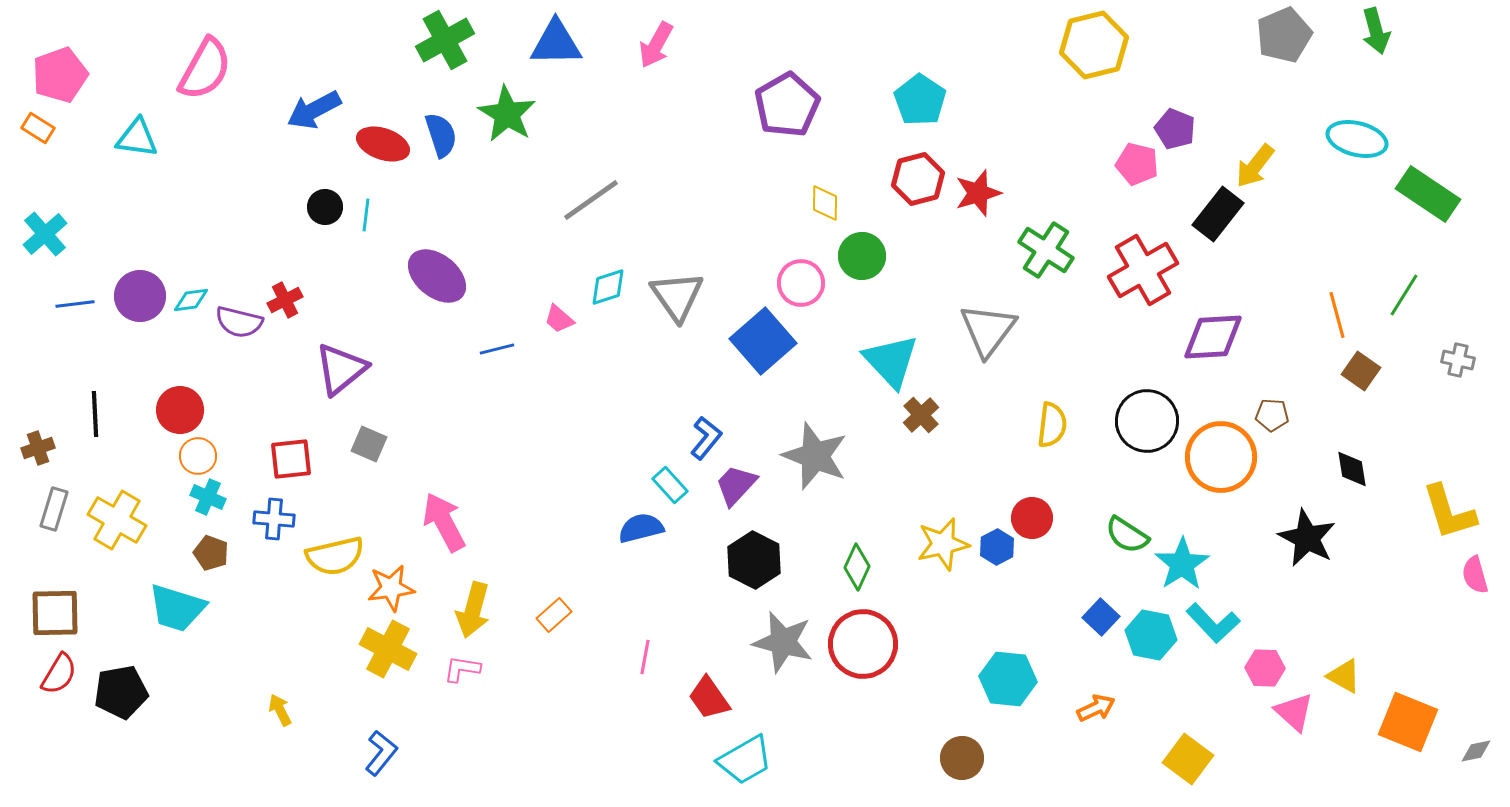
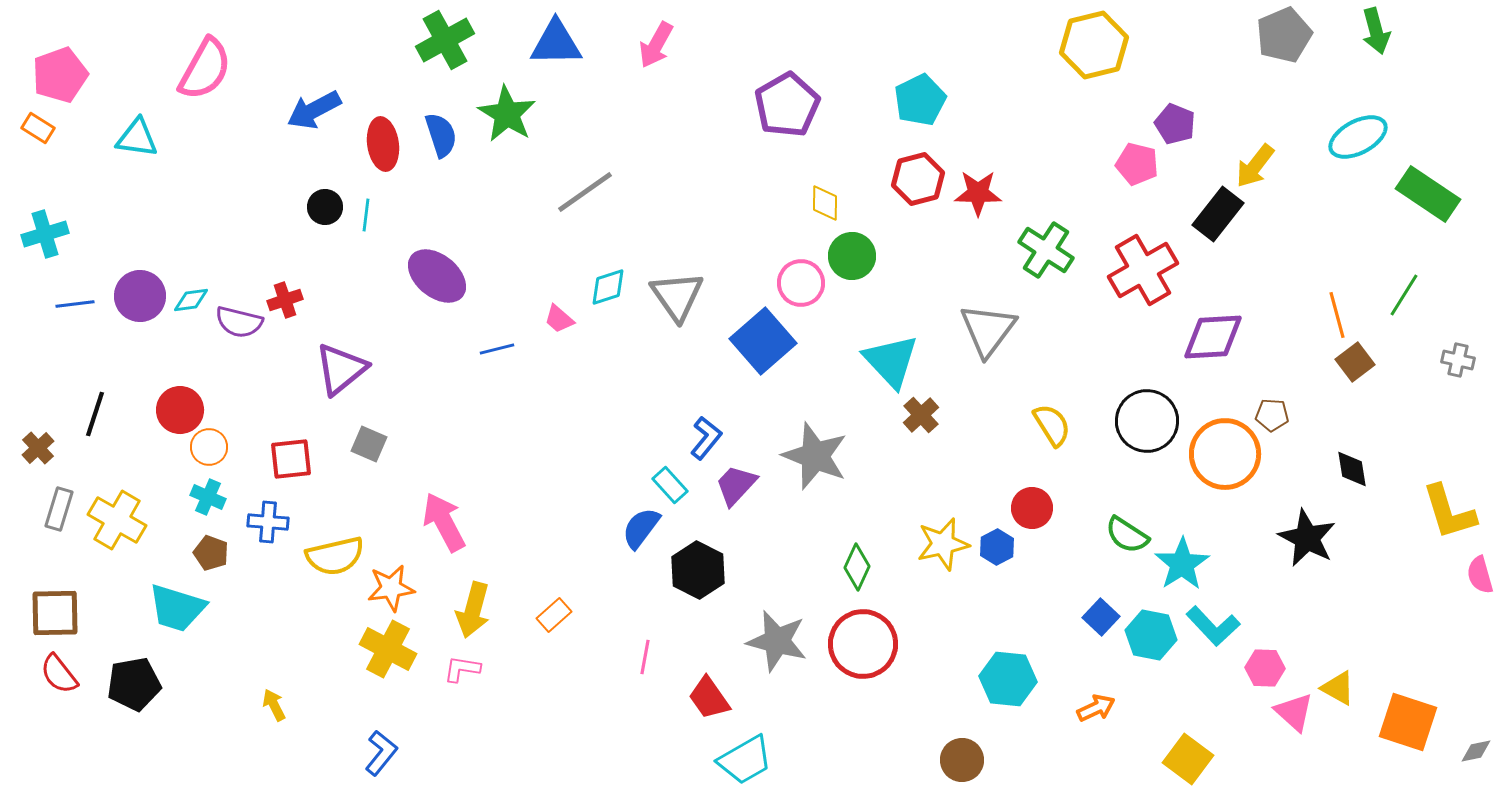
cyan pentagon at (920, 100): rotated 12 degrees clockwise
purple pentagon at (1175, 129): moved 5 px up
cyan ellipse at (1357, 139): moved 1 px right, 2 px up; rotated 42 degrees counterclockwise
red ellipse at (383, 144): rotated 63 degrees clockwise
red star at (978, 193): rotated 18 degrees clockwise
gray line at (591, 200): moved 6 px left, 8 px up
cyan cross at (45, 234): rotated 24 degrees clockwise
green circle at (862, 256): moved 10 px left
red cross at (285, 300): rotated 8 degrees clockwise
brown square at (1361, 371): moved 6 px left, 9 px up; rotated 18 degrees clockwise
black line at (95, 414): rotated 21 degrees clockwise
yellow semicircle at (1052, 425): rotated 39 degrees counterclockwise
brown cross at (38, 448): rotated 24 degrees counterclockwise
orange circle at (198, 456): moved 11 px right, 9 px up
orange circle at (1221, 457): moved 4 px right, 3 px up
gray rectangle at (54, 509): moved 5 px right
red circle at (1032, 518): moved 10 px up
blue cross at (274, 519): moved 6 px left, 3 px down
blue semicircle at (641, 528): rotated 39 degrees counterclockwise
black hexagon at (754, 560): moved 56 px left, 10 px down
pink semicircle at (1475, 575): moved 5 px right
cyan L-shape at (1213, 623): moved 3 px down
gray star at (783, 642): moved 6 px left, 1 px up
red semicircle at (59, 674): rotated 111 degrees clockwise
yellow triangle at (1344, 676): moved 6 px left, 12 px down
black pentagon at (121, 692): moved 13 px right, 8 px up
yellow arrow at (280, 710): moved 6 px left, 5 px up
orange square at (1408, 722): rotated 4 degrees counterclockwise
brown circle at (962, 758): moved 2 px down
